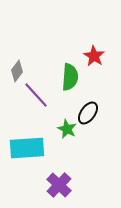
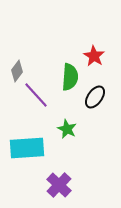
black ellipse: moved 7 px right, 16 px up
